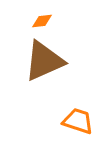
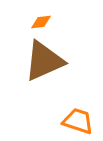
orange diamond: moved 1 px left, 1 px down
